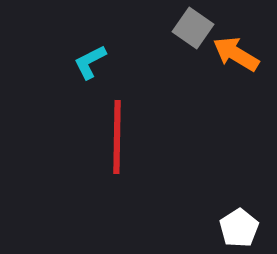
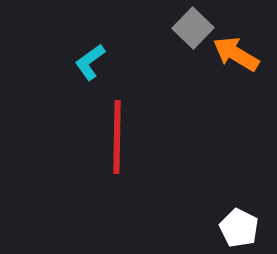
gray square: rotated 9 degrees clockwise
cyan L-shape: rotated 9 degrees counterclockwise
white pentagon: rotated 12 degrees counterclockwise
